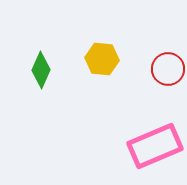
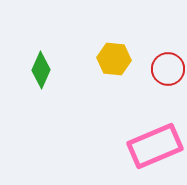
yellow hexagon: moved 12 px right
